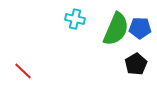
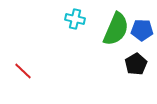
blue pentagon: moved 2 px right, 2 px down
